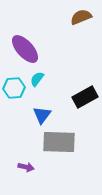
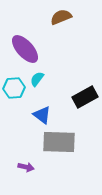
brown semicircle: moved 20 px left
blue triangle: rotated 30 degrees counterclockwise
